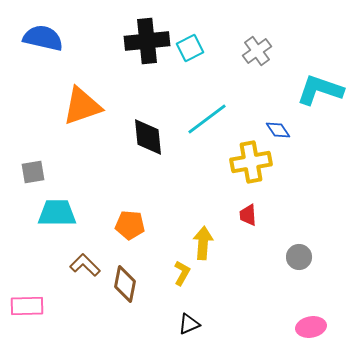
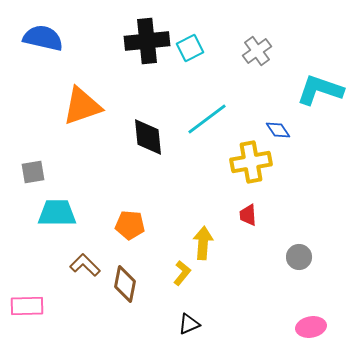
yellow L-shape: rotated 10 degrees clockwise
